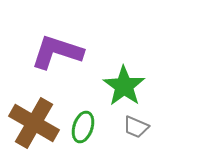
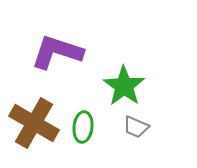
green ellipse: rotated 12 degrees counterclockwise
